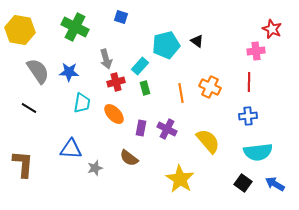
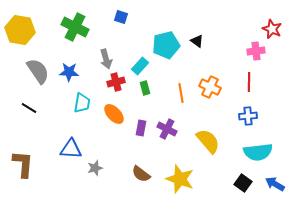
brown semicircle: moved 12 px right, 16 px down
yellow star: rotated 12 degrees counterclockwise
